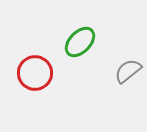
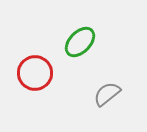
gray semicircle: moved 21 px left, 23 px down
